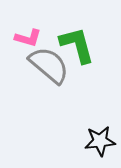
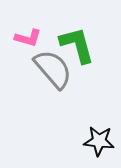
gray semicircle: moved 4 px right, 4 px down; rotated 9 degrees clockwise
black star: moved 1 px left; rotated 12 degrees clockwise
